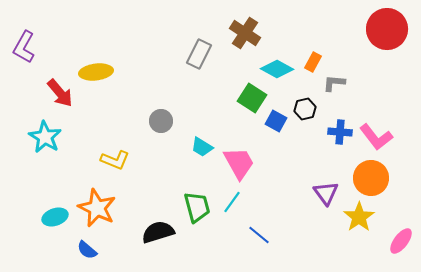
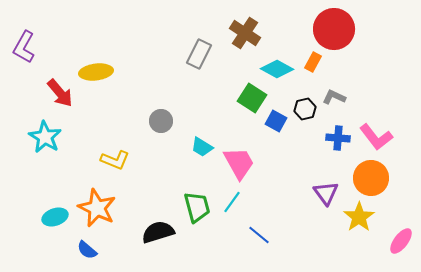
red circle: moved 53 px left
gray L-shape: moved 14 px down; rotated 20 degrees clockwise
blue cross: moved 2 px left, 6 px down
